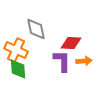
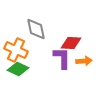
purple L-shape: moved 3 px up
green diamond: rotated 60 degrees counterclockwise
